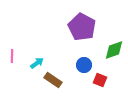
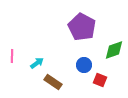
brown rectangle: moved 2 px down
